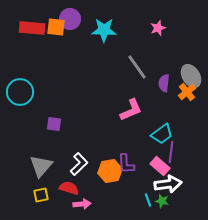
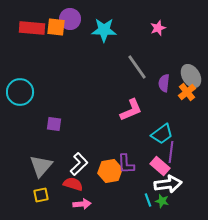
red semicircle: moved 4 px right, 4 px up
